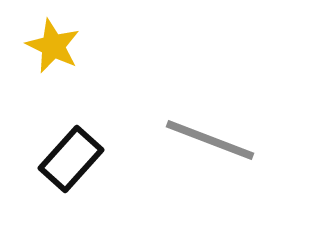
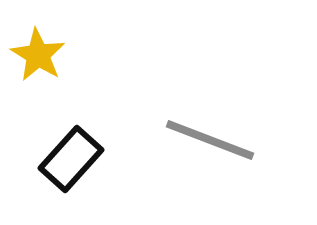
yellow star: moved 15 px left, 9 px down; rotated 6 degrees clockwise
